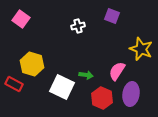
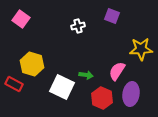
yellow star: rotated 25 degrees counterclockwise
